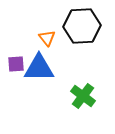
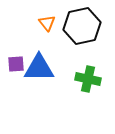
black hexagon: rotated 9 degrees counterclockwise
orange triangle: moved 15 px up
green cross: moved 5 px right, 17 px up; rotated 25 degrees counterclockwise
